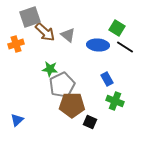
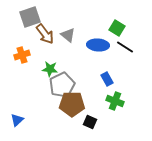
brown arrow: moved 2 px down; rotated 10 degrees clockwise
orange cross: moved 6 px right, 11 px down
brown pentagon: moved 1 px up
